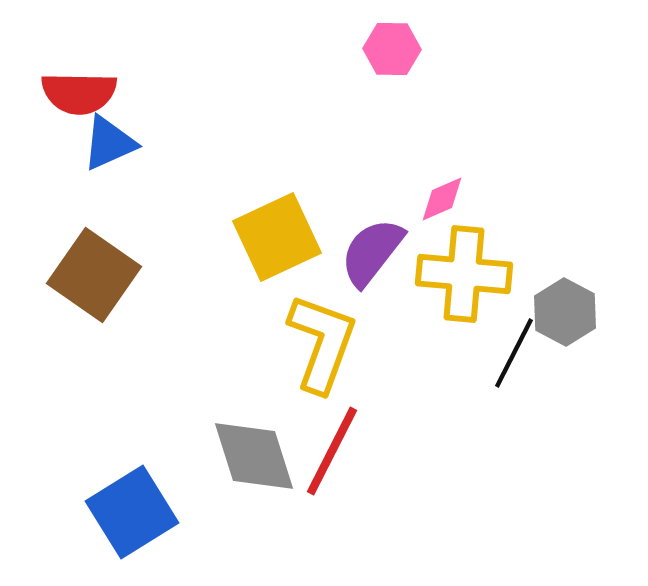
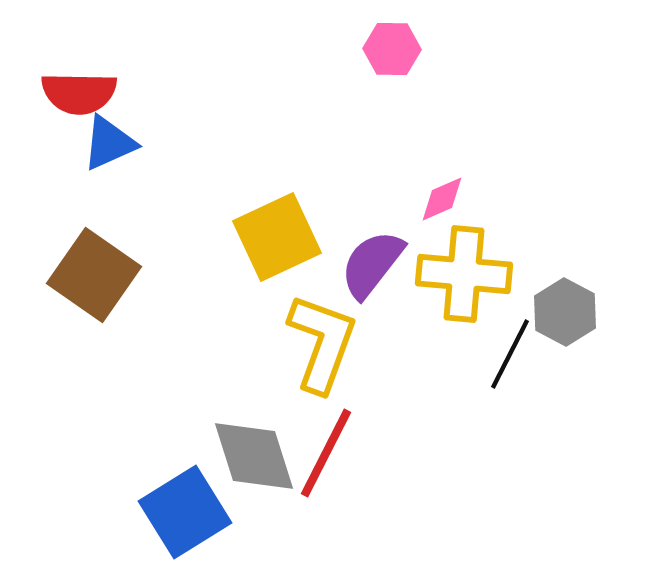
purple semicircle: moved 12 px down
black line: moved 4 px left, 1 px down
red line: moved 6 px left, 2 px down
blue square: moved 53 px right
